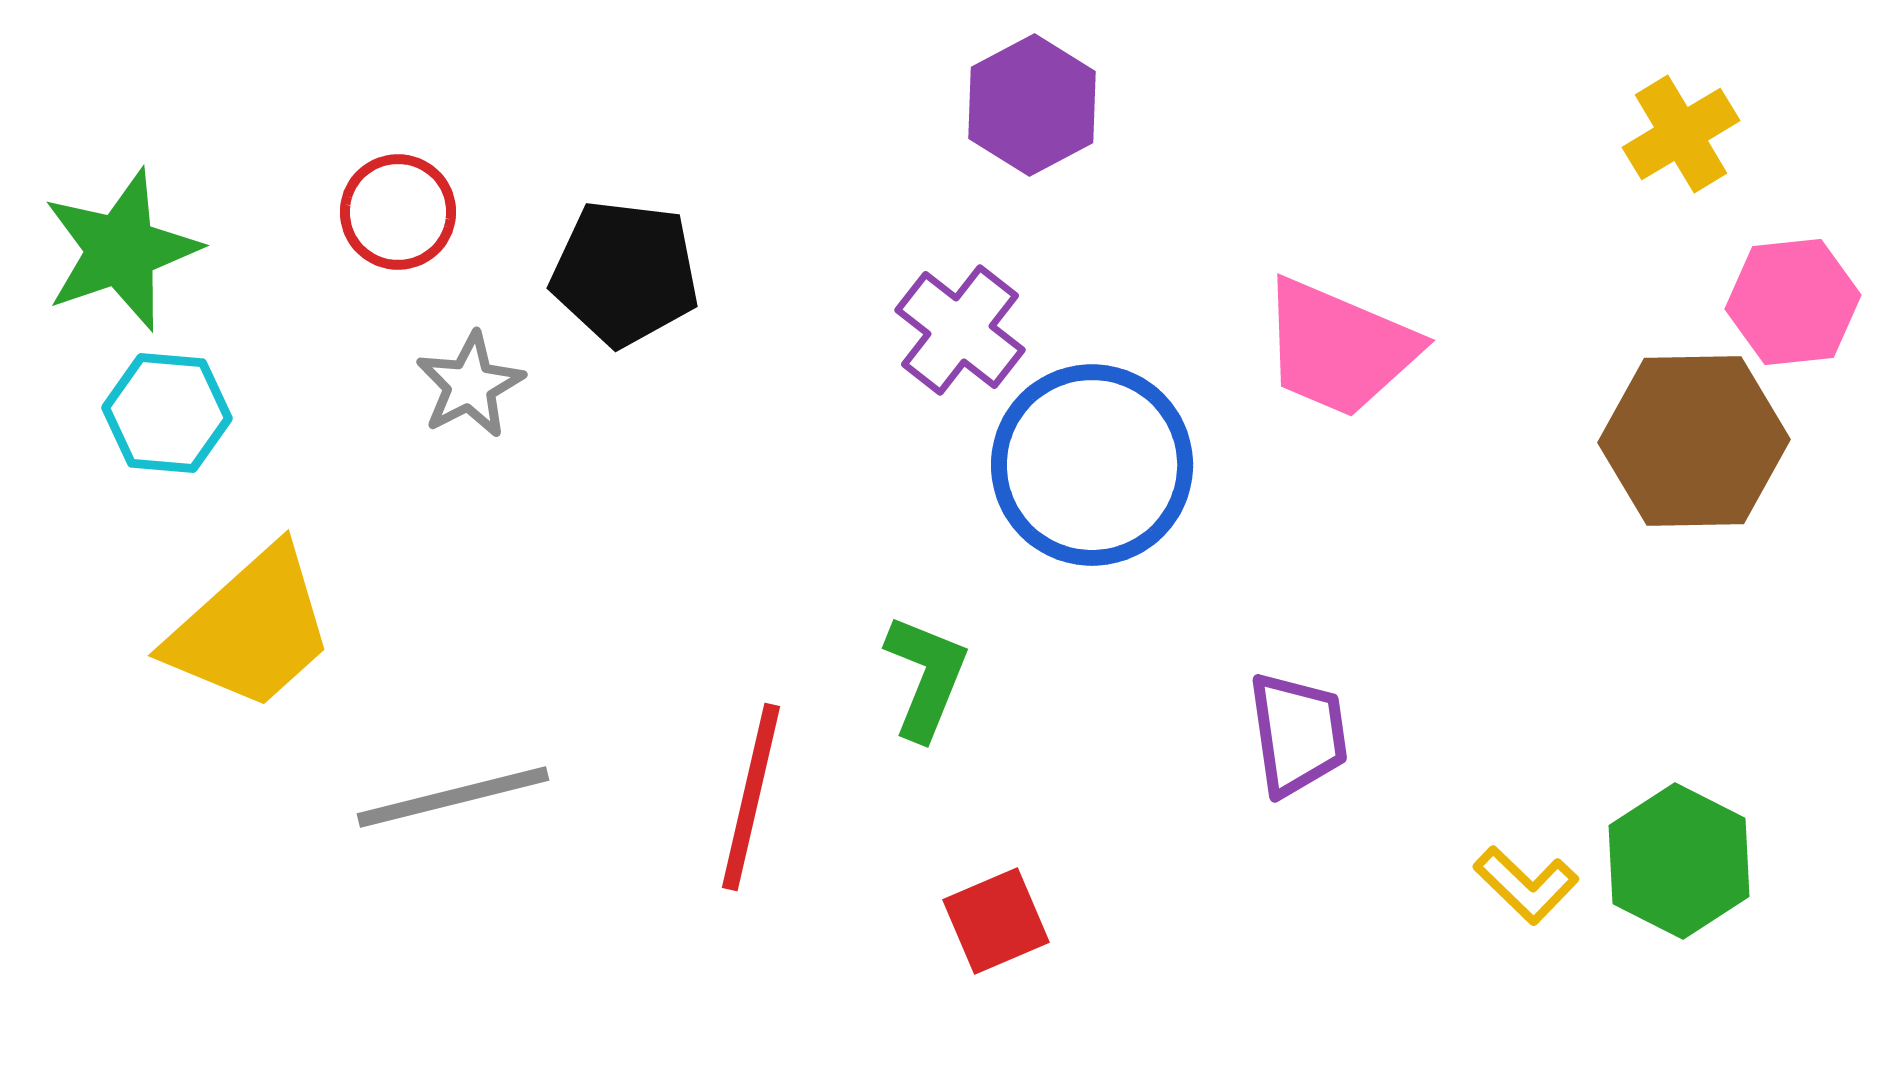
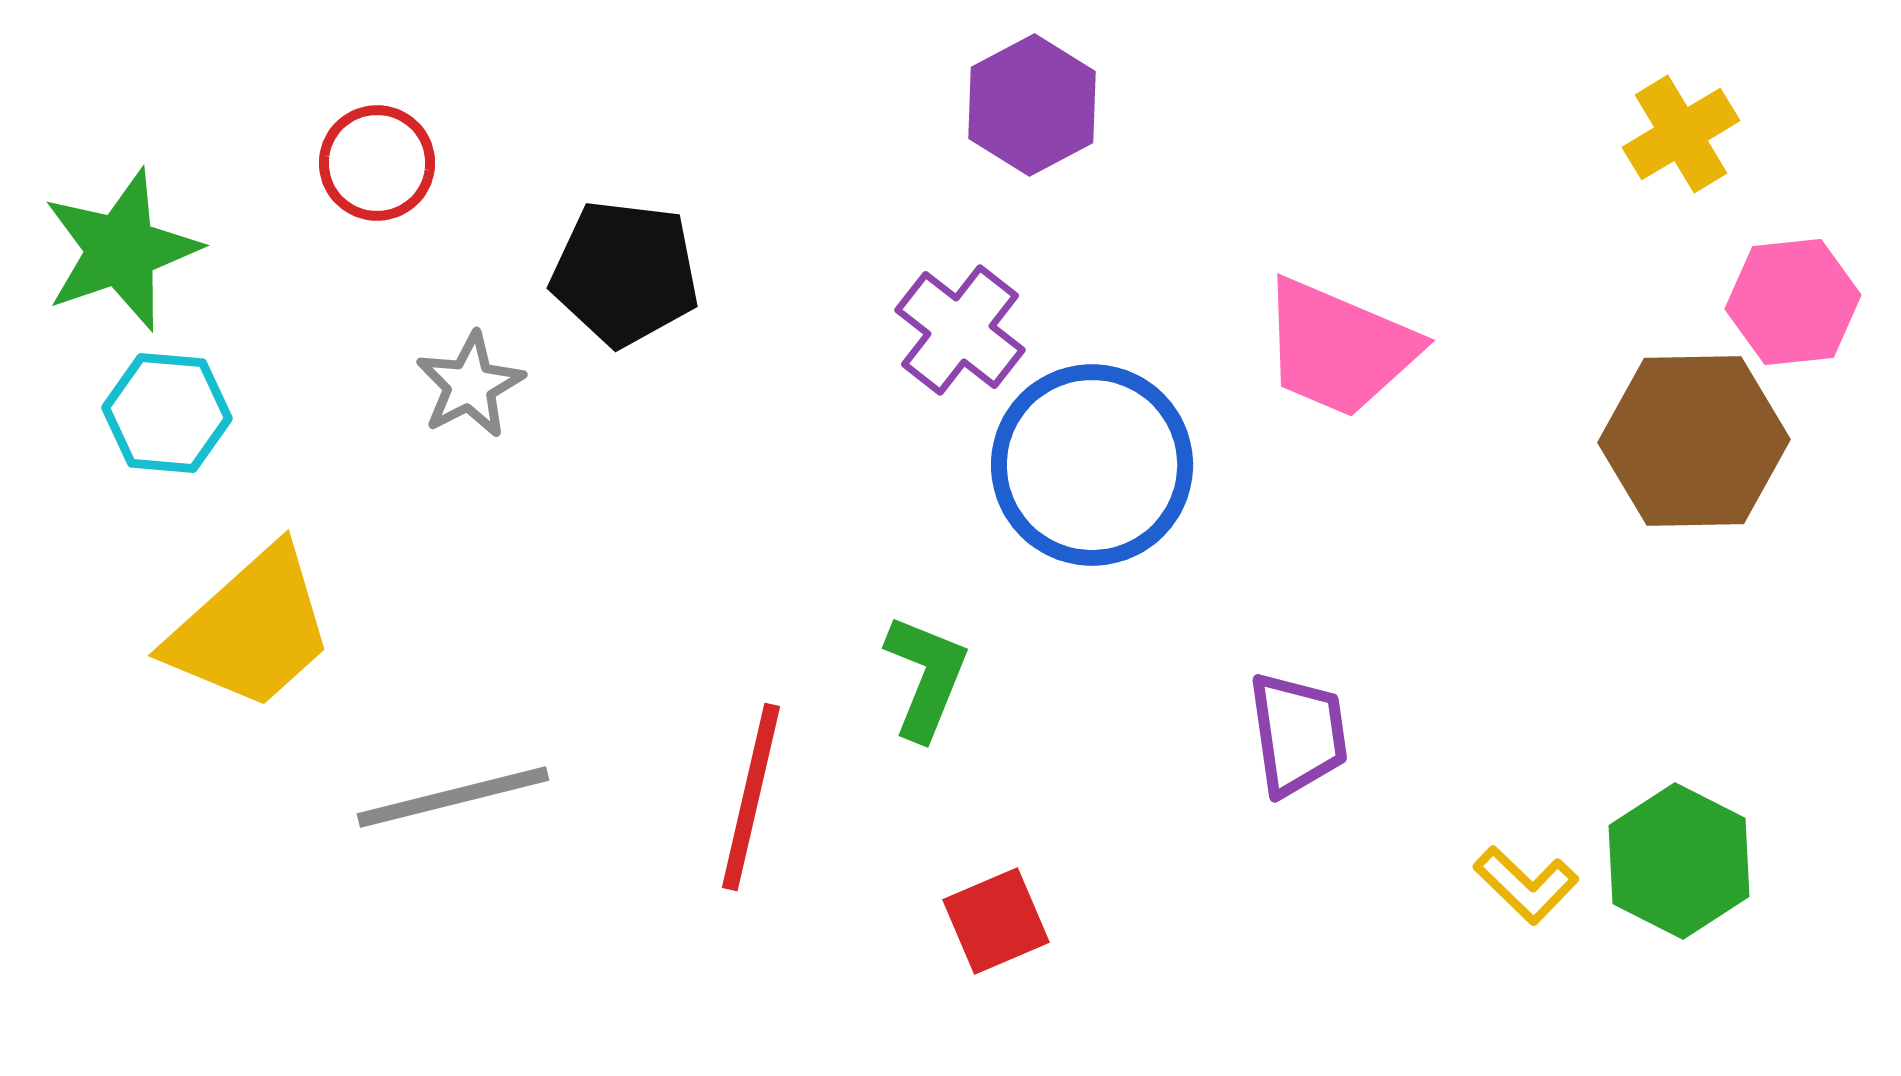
red circle: moved 21 px left, 49 px up
